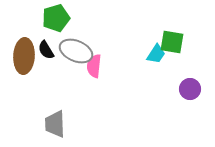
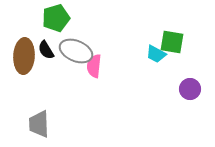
cyan trapezoid: rotated 85 degrees clockwise
gray trapezoid: moved 16 px left
